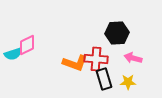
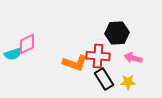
pink diamond: moved 1 px up
red cross: moved 2 px right, 3 px up
black rectangle: rotated 15 degrees counterclockwise
